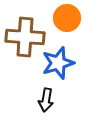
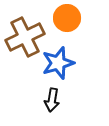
brown cross: rotated 30 degrees counterclockwise
black arrow: moved 6 px right
